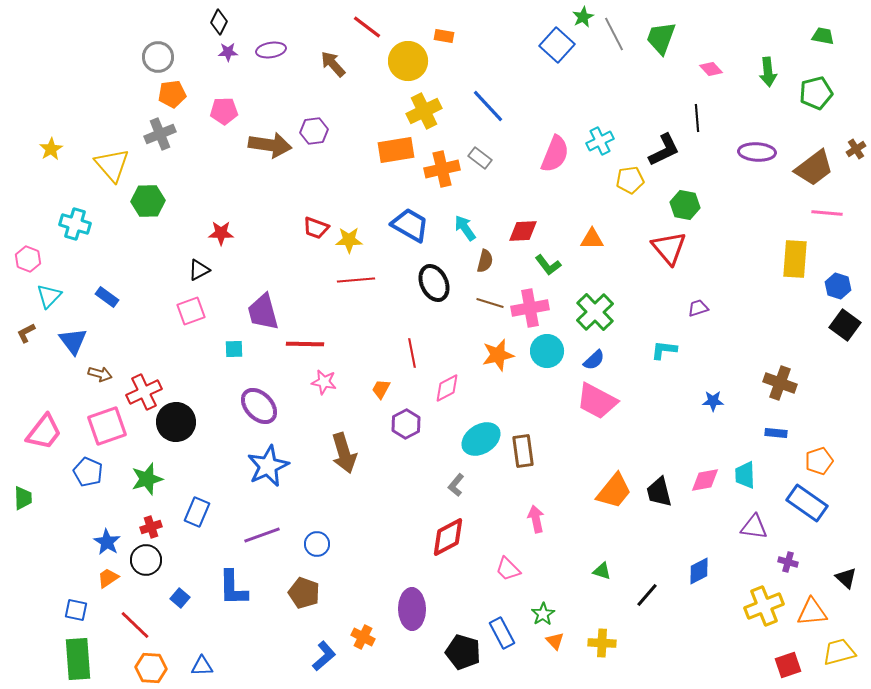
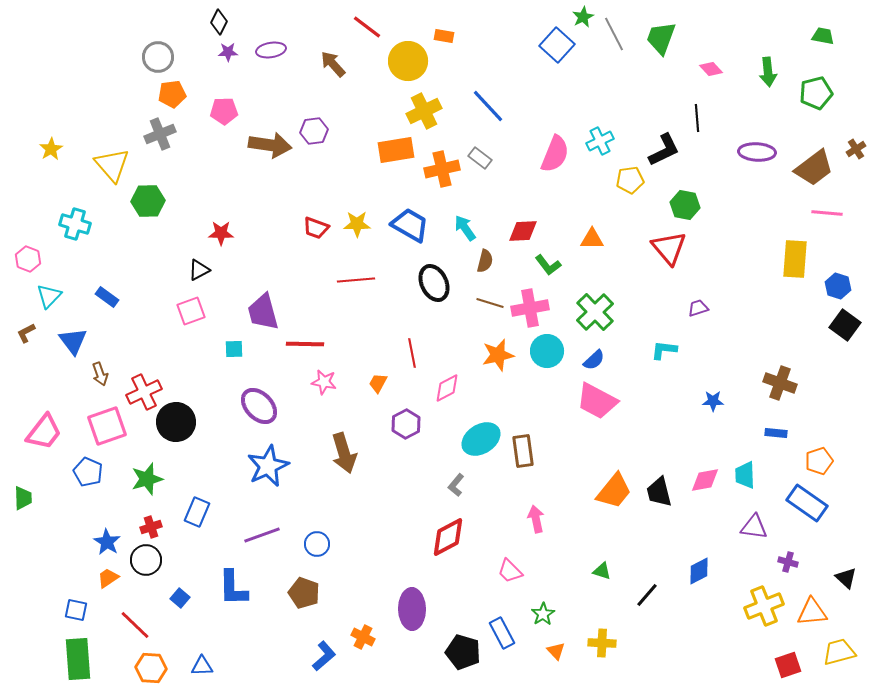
yellow star at (349, 240): moved 8 px right, 16 px up
brown arrow at (100, 374): rotated 55 degrees clockwise
orange trapezoid at (381, 389): moved 3 px left, 6 px up
pink trapezoid at (508, 569): moved 2 px right, 2 px down
orange triangle at (555, 641): moved 1 px right, 10 px down
